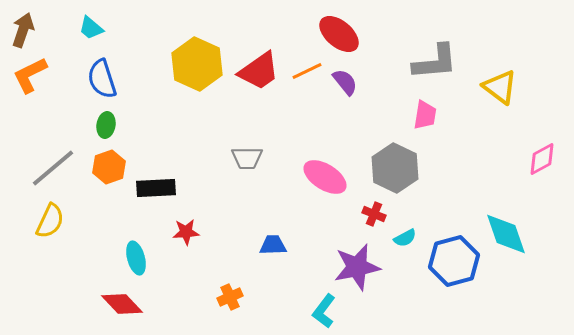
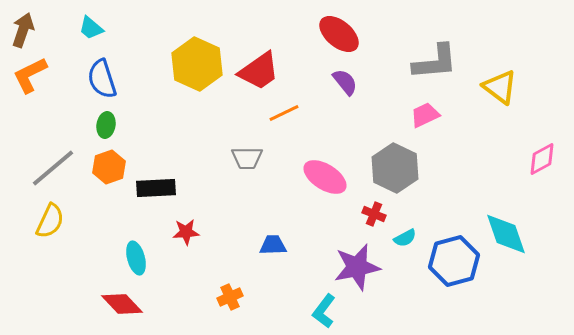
orange line: moved 23 px left, 42 px down
pink trapezoid: rotated 124 degrees counterclockwise
